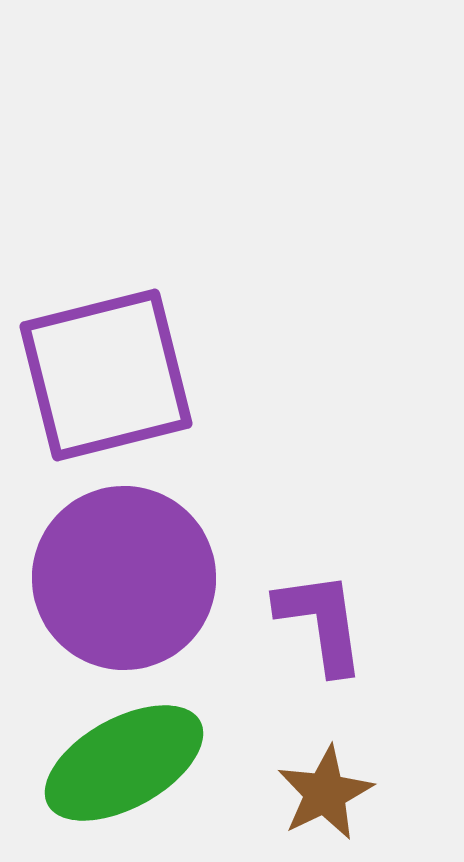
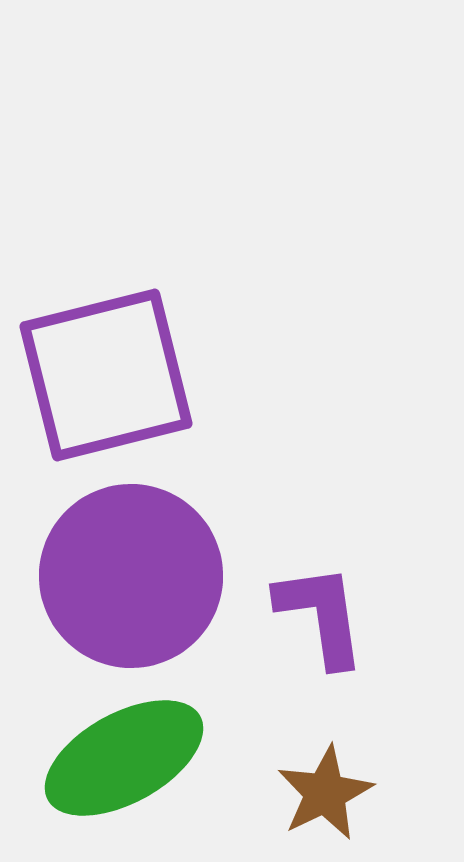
purple circle: moved 7 px right, 2 px up
purple L-shape: moved 7 px up
green ellipse: moved 5 px up
